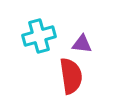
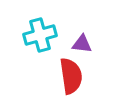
cyan cross: moved 1 px right, 1 px up
